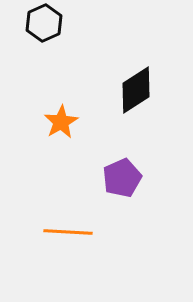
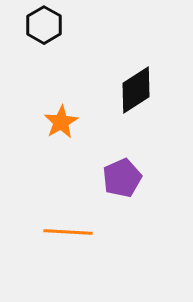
black hexagon: moved 2 px down; rotated 6 degrees counterclockwise
